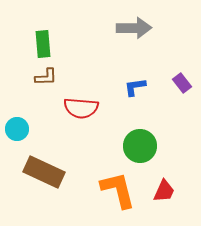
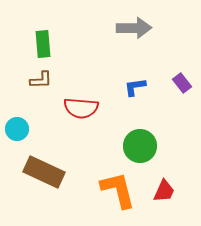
brown L-shape: moved 5 px left, 3 px down
